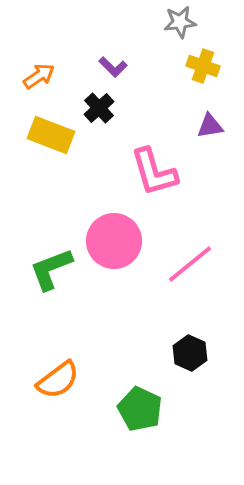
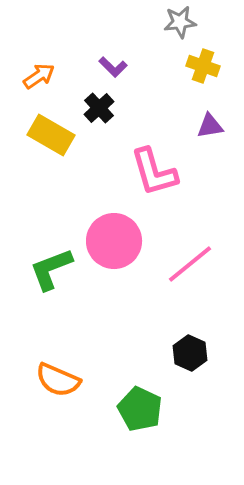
yellow rectangle: rotated 9 degrees clockwise
orange semicircle: rotated 60 degrees clockwise
